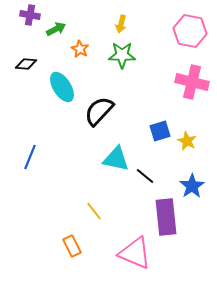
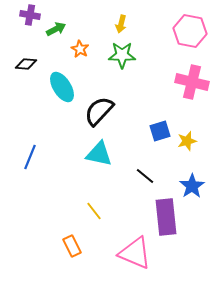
yellow star: rotated 30 degrees clockwise
cyan triangle: moved 17 px left, 5 px up
